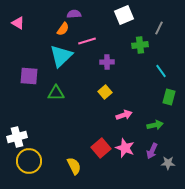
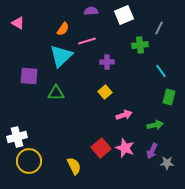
purple semicircle: moved 17 px right, 3 px up
gray star: moved 1 px left
